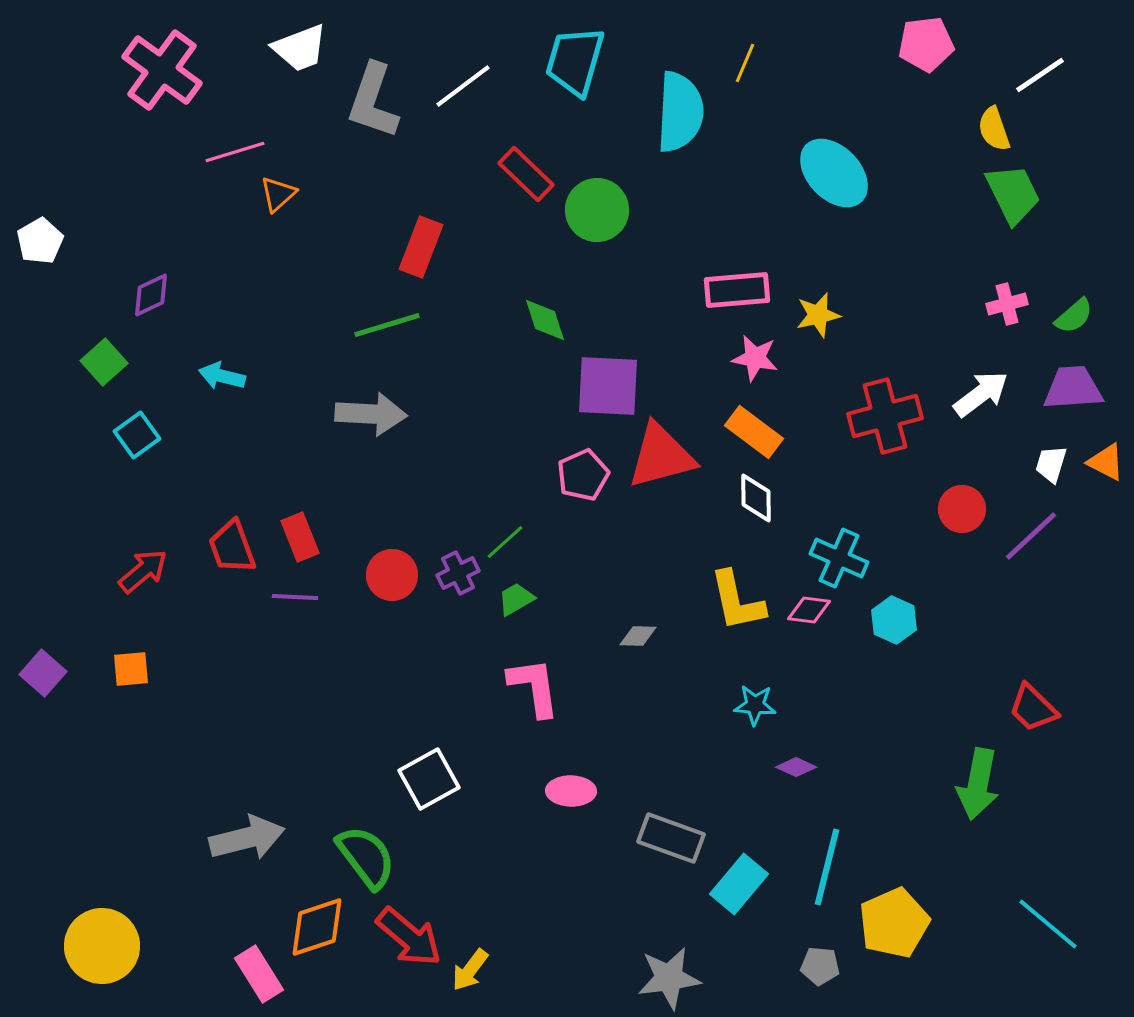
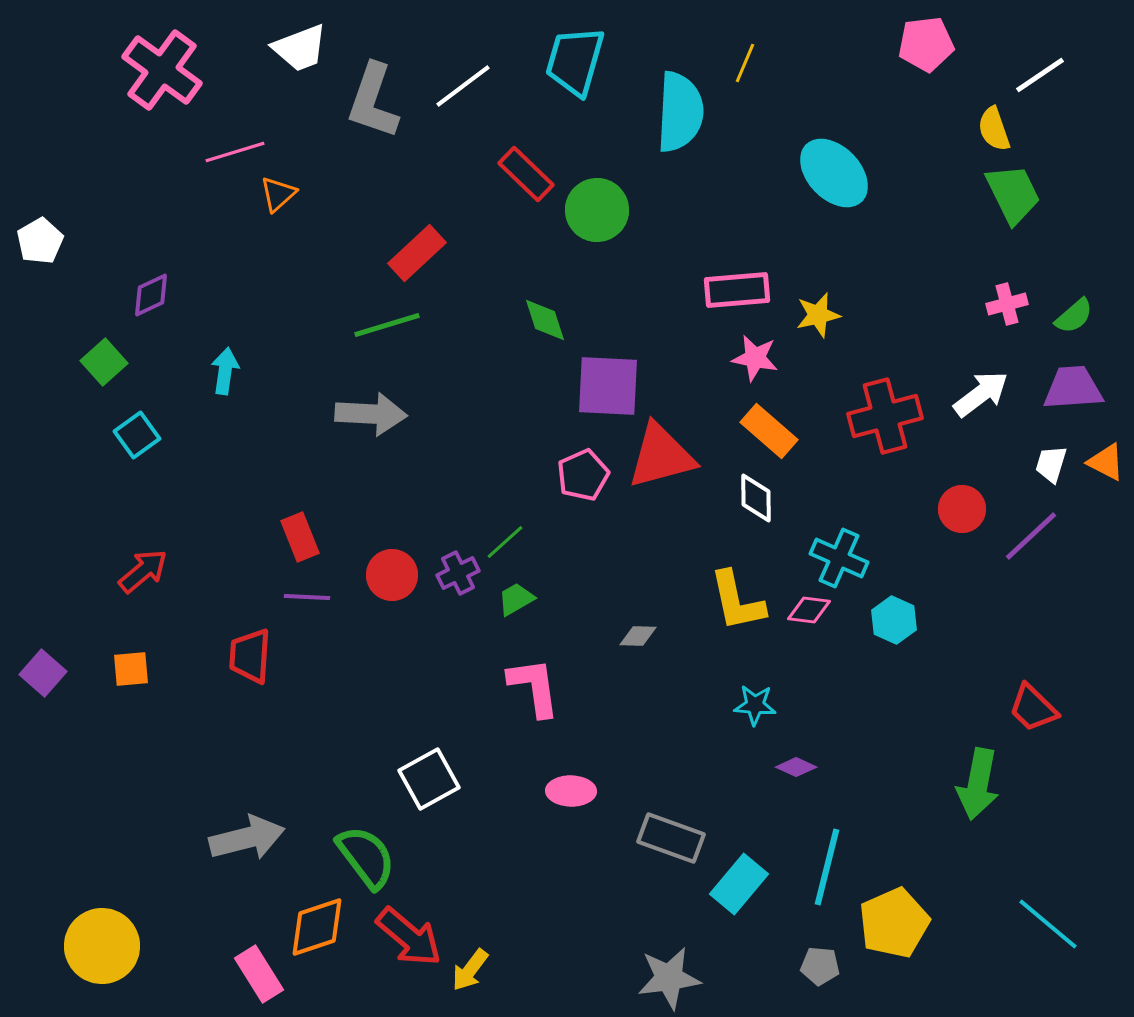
red rectangle at (421, 247): moved 4 px left, 6 px down; rotated 26 degrees clockwise
cyan arrow at (222, 376): moved 3 px right, 5 px up; rotated 84 degrees clockwise
orange rectangle at (754, 432): moved 15 px right, 1 px up; rotated 4 degrees clockwise
red trapezoid at (232, 547): moved 18 px right, 109 px down; rotated 24 degrees clockwise
purple line at (295, 597): moved 12 px right
